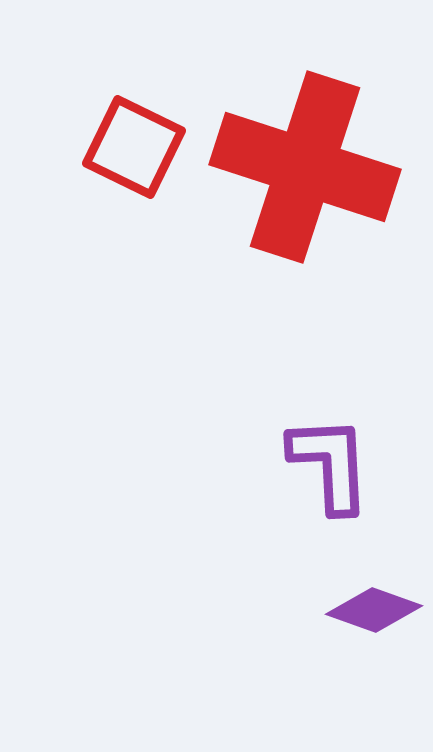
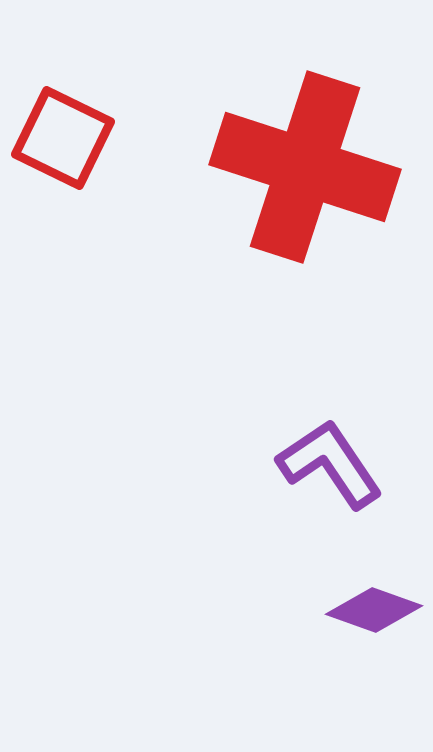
red square: moved 71 px left, 9 px up
purple L-shape: rotated 31 degrees counterclockwise
